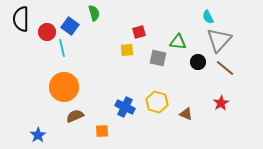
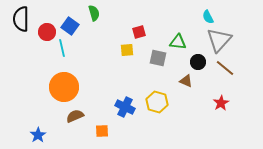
brown triangle: moved 33 px up
